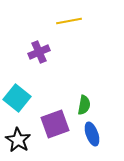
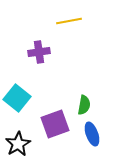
purple cross: rotated 15 degrees clockwise
black star: moved 4 px down; rotated 10 degrees clockwise
